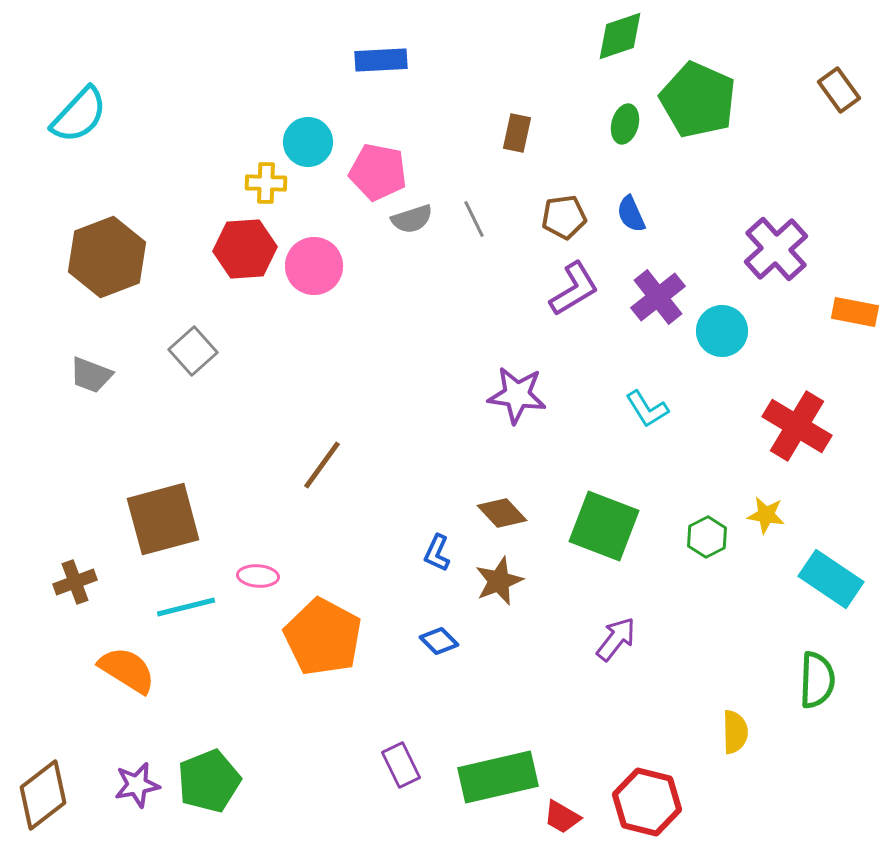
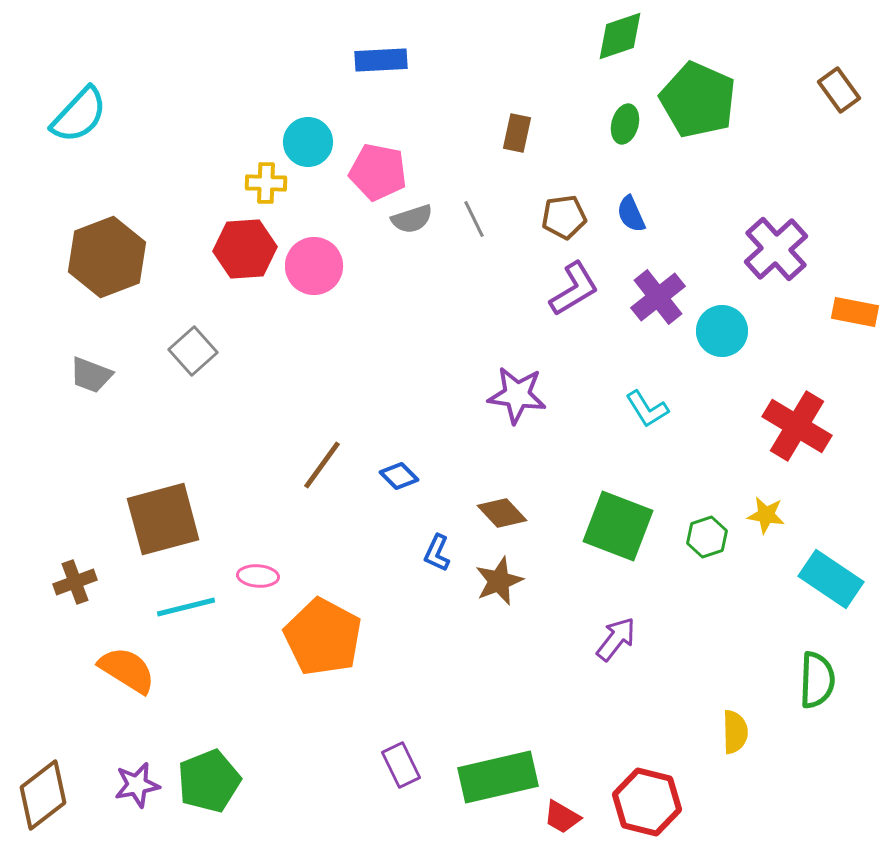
green square at (604, 526): moved 14 px right
green hexagon at (707, 537): rotated 9 degrees clockwise
blue diamond at (439, 641): moved 40 px left, 165 px up
